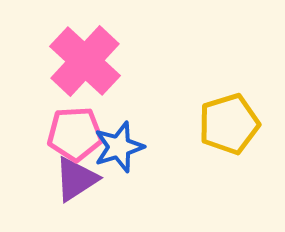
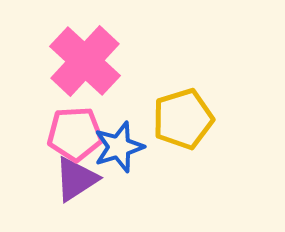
yellow pentagon: moved 46 px left, 5 px up
